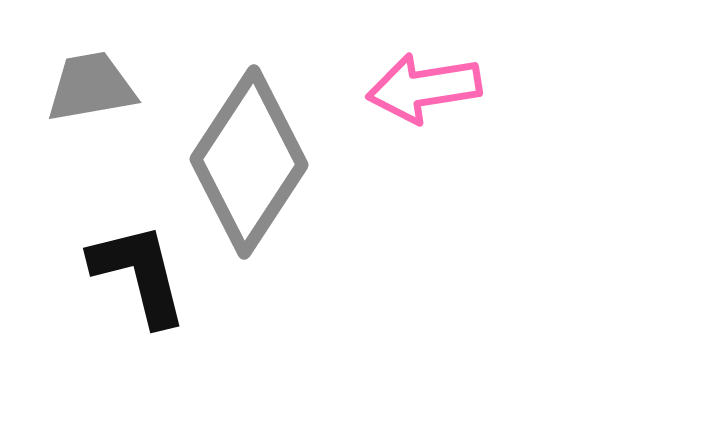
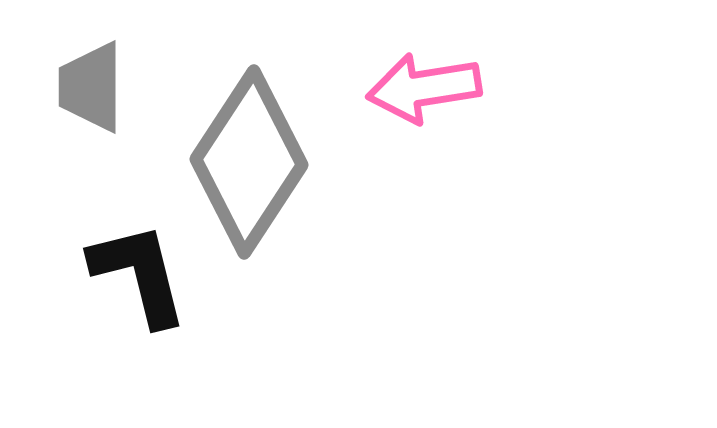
gray trapezoid: rotated 80 degrees counterclockwise
